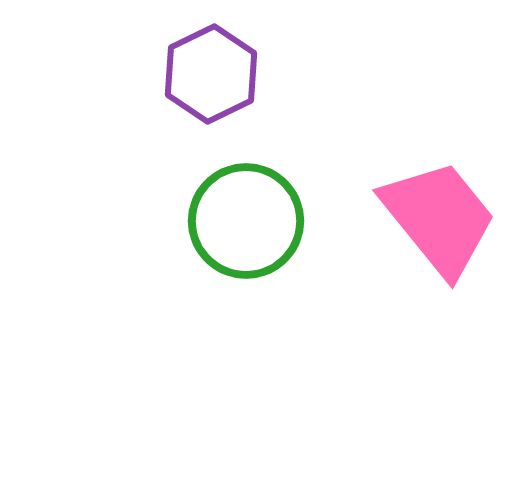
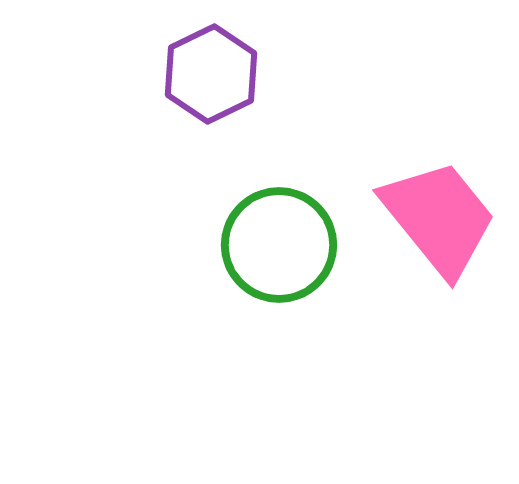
green circle: moved 33 px right, 24 px down
